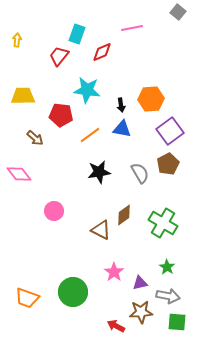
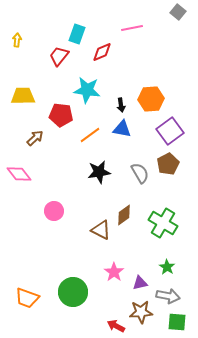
brown arrow: rotated 84 degrees counterclockwise
